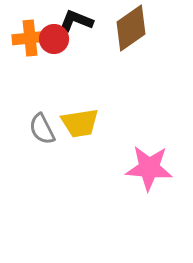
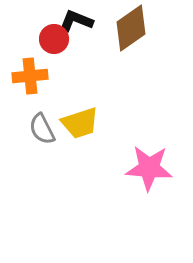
orange cross: moved 38 px down
yellow trapezoid: rotated 9 degrees counterclockwise
